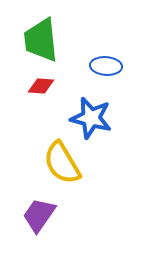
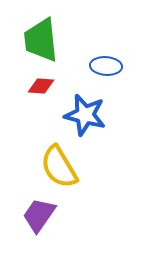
blue star: moved 6 px left, 3 px up
yellow semicircle: moved 3 px left, 4 px down
